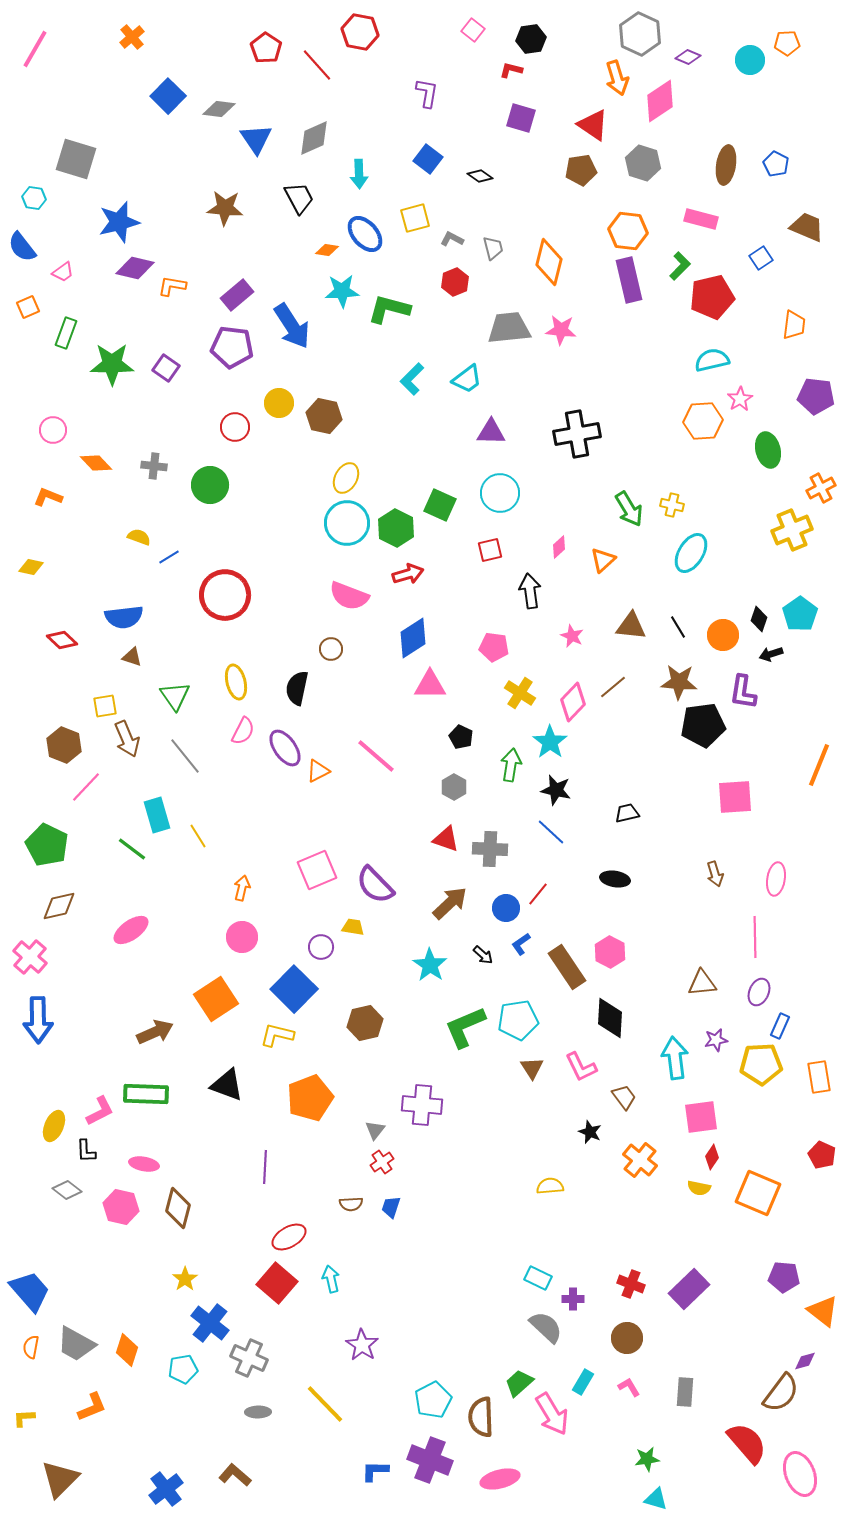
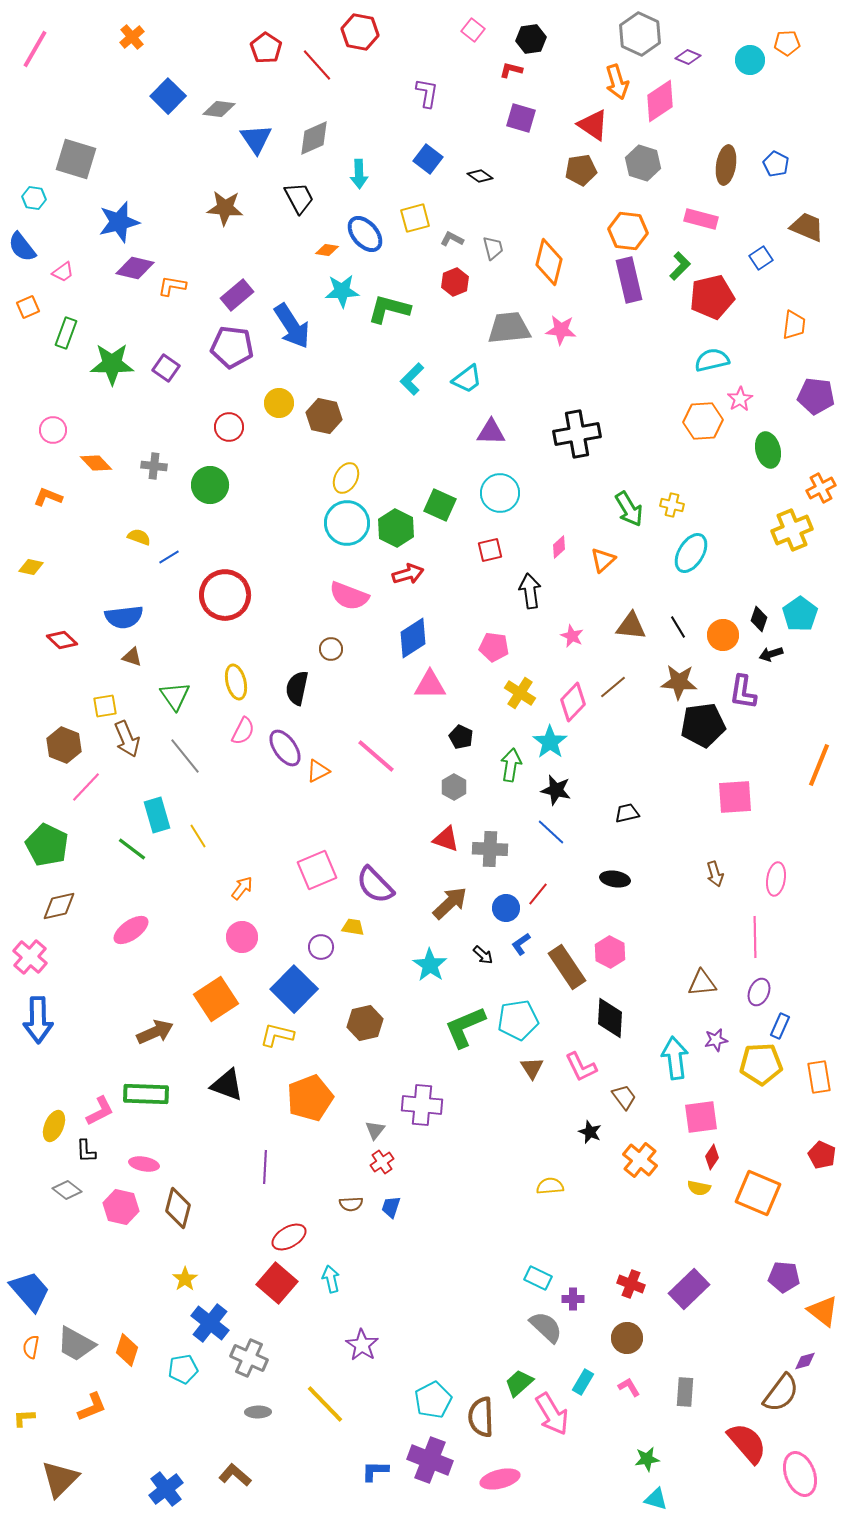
orange arrow at (617, 78): moved 4 px down
red circle at (235, 427): moved 6 px left
orange arrow at (242, 888): rotated 25 degrees clockwise
